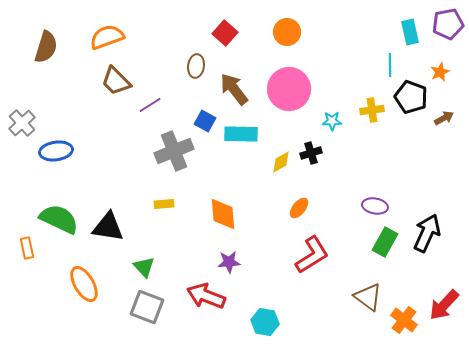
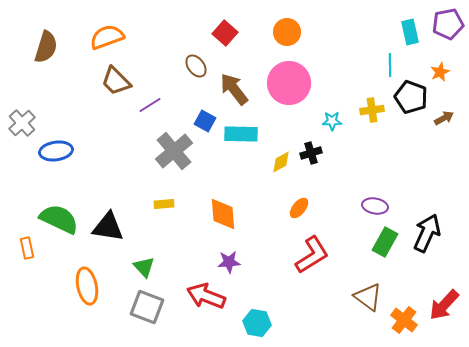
brown ellipse at (196, 66): rotated 45 degrees counterclockwise
pink circle at (289, 89): moved 6 px up
gray cross at (174, 151): rotated 18 degrees counterclockwise
orange ellipse at (84, 284): moved 3 px right, 2 px down; rotated 18 degrees clockwise
cyan hexagon at (265, 322): moved 8 px left, 1 px down
